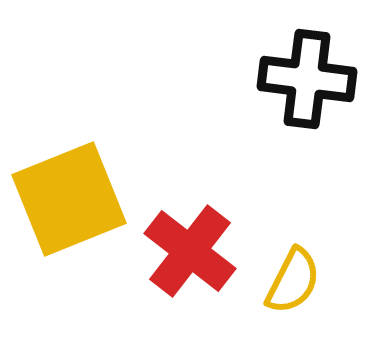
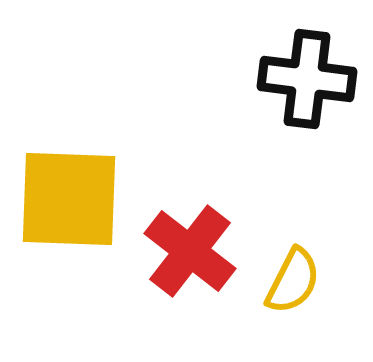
yellow square: rotated 24 degrees clockwise
